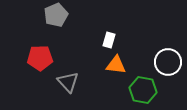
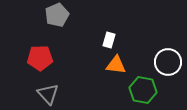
gray pentagon: moved 1 px right
gray triangle: moved 20 px left, 12 px down
